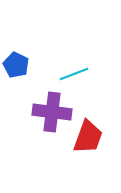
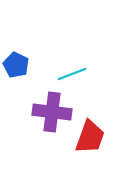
cyan line: moved 2 px left
red trapezoid: moved 2 px right
